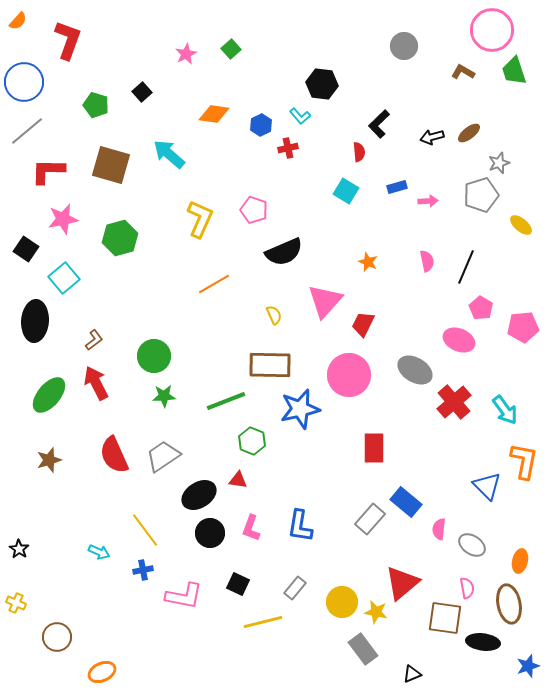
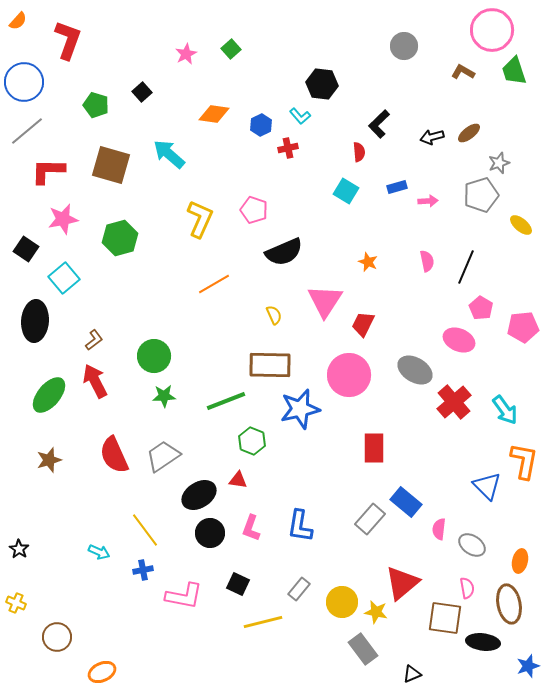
pink triangle at (325, 301): rotated 9 degrees counterclockwise
red arrow at (96, 383): moved 1 px left, 2 px up
gray rectangle at (295, 588): moved 4 px right, 1 px down
